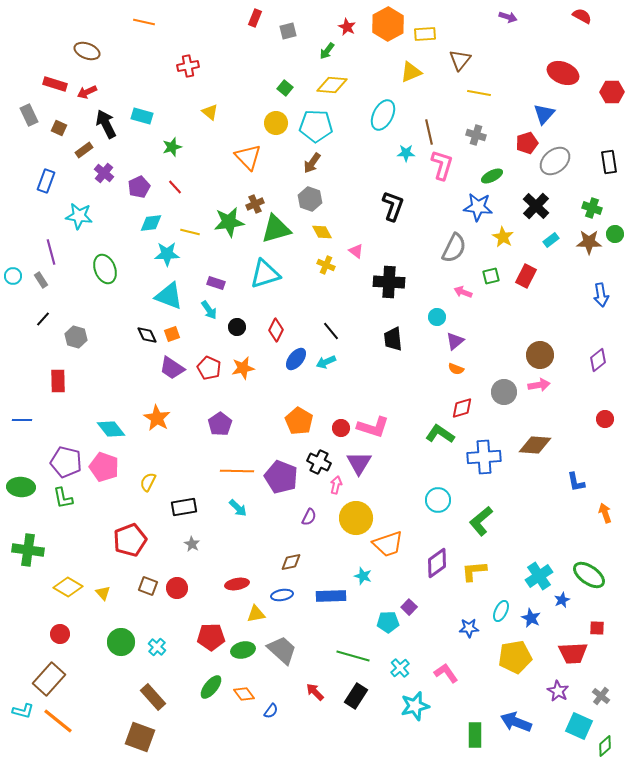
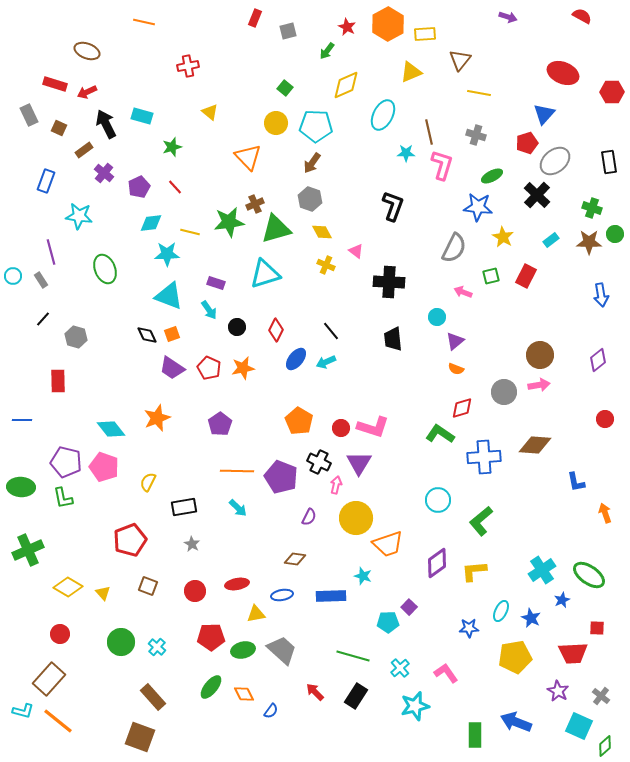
yellow diamond at (332, 85): moved 14 px right; rotated 28 degrees counterclockwise
black cross at (536, 206): moved 1 px right, 11 px up
orange star at (157, 418): rotated 20 degrees clockwise
green cross at (28, 550): rotated 32 degrees counterclockwise
brown diamond at (291, 562): moved 4 px right, 3 px up; rotated 20 degrees clockwise
cyan cross at (539, 576): moved 3 px right, 6 px up
red circle at (177, 588): moved 18 px right, 3 px down
orange diamond at (244, 694): rotated 10 degrees clockwise
